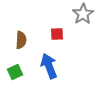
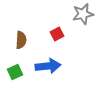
gray star: rotated 20 degrees clockwise
red square: rotated 24 degrees counterclockwise
blue arrow: moved 1 px left; rotated 105 degrees clockwise
